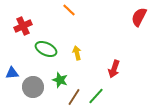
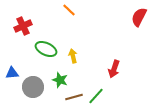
yellow arrow: moved 4 px left, 3 px down
brown line: rotated 42 degrees clockwise
